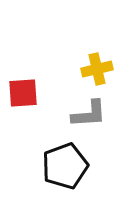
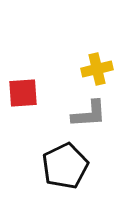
black pentagon: rotated 6 degrees counterclockwise
